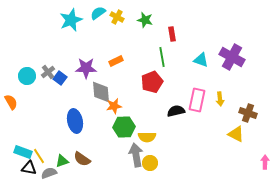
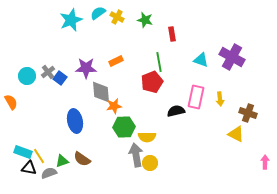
green line: moved 3 px left, 5 px down
pink rectangle: moved 1 px left, 3 px up
